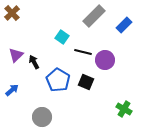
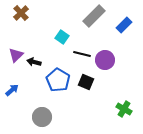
brown cross: moved 9 px right
black line: moved 1 px left, 2 px down
black arrow: rotated 48 degrees counterclockwise
